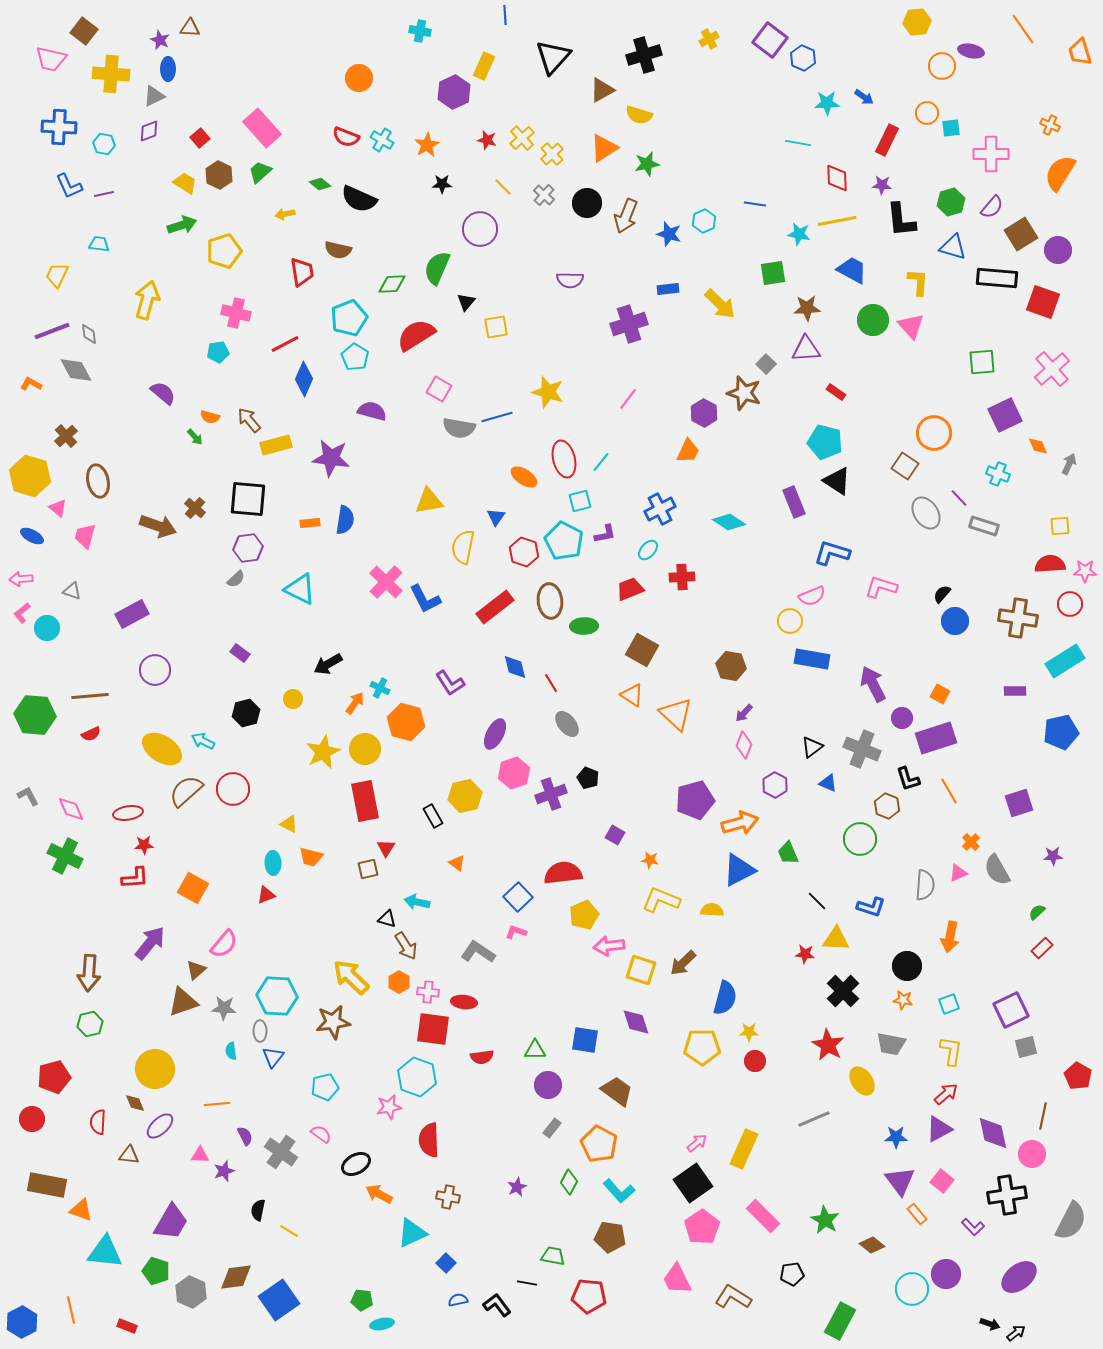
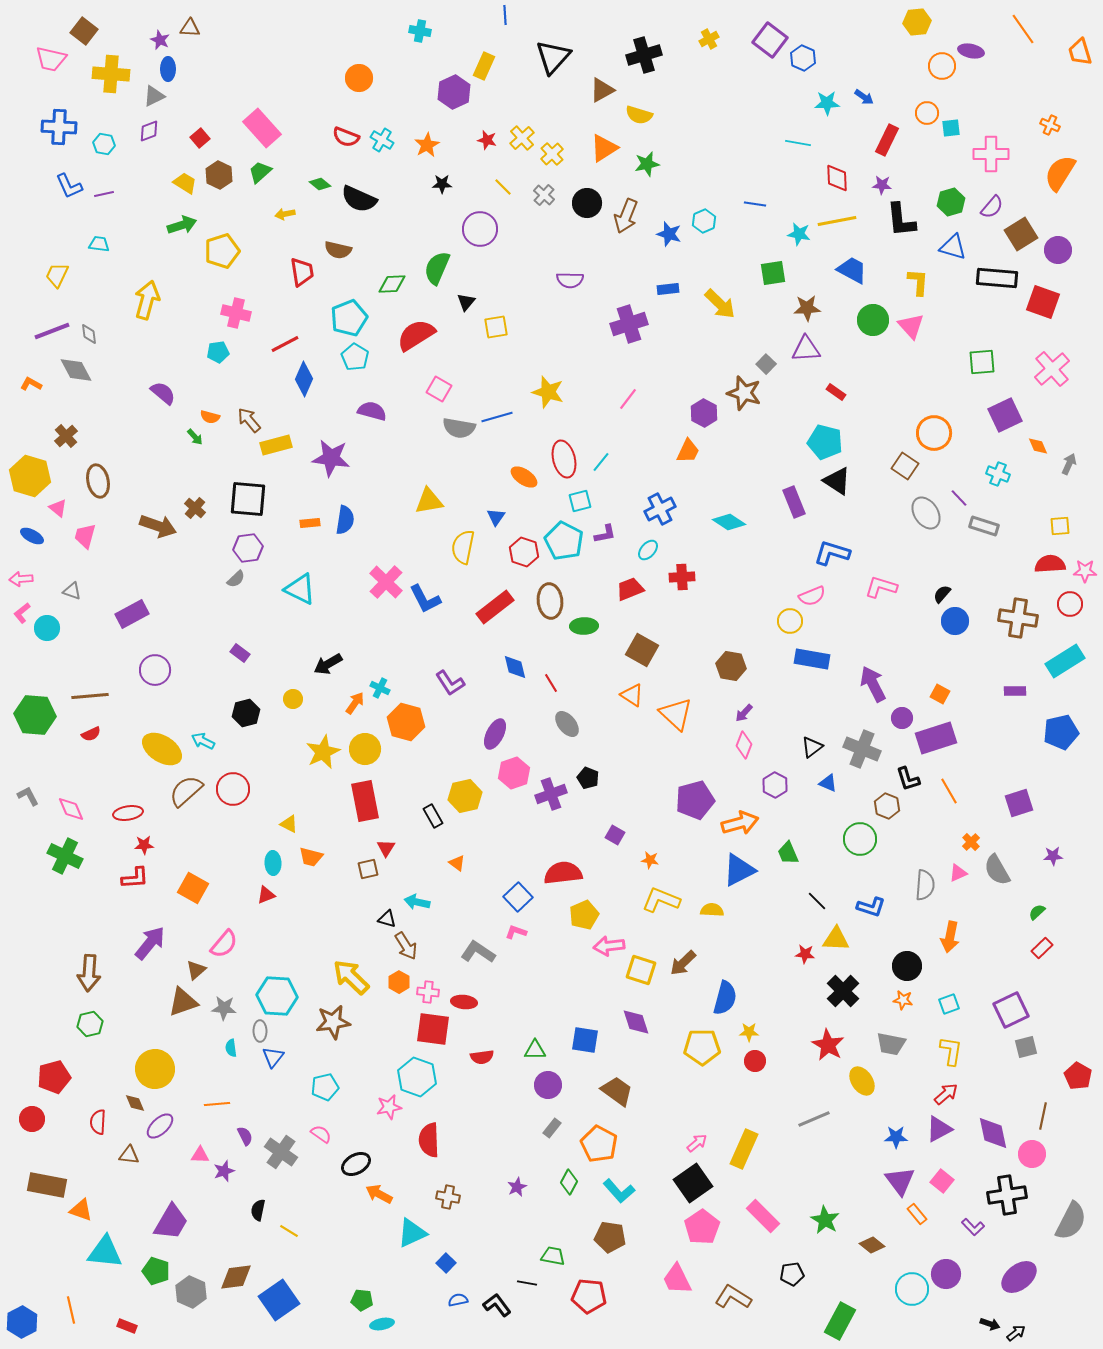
yellow pentagon at (224, 251): moved 2 px left
cyan semicircle at (231, 1051): moved 3 px up
